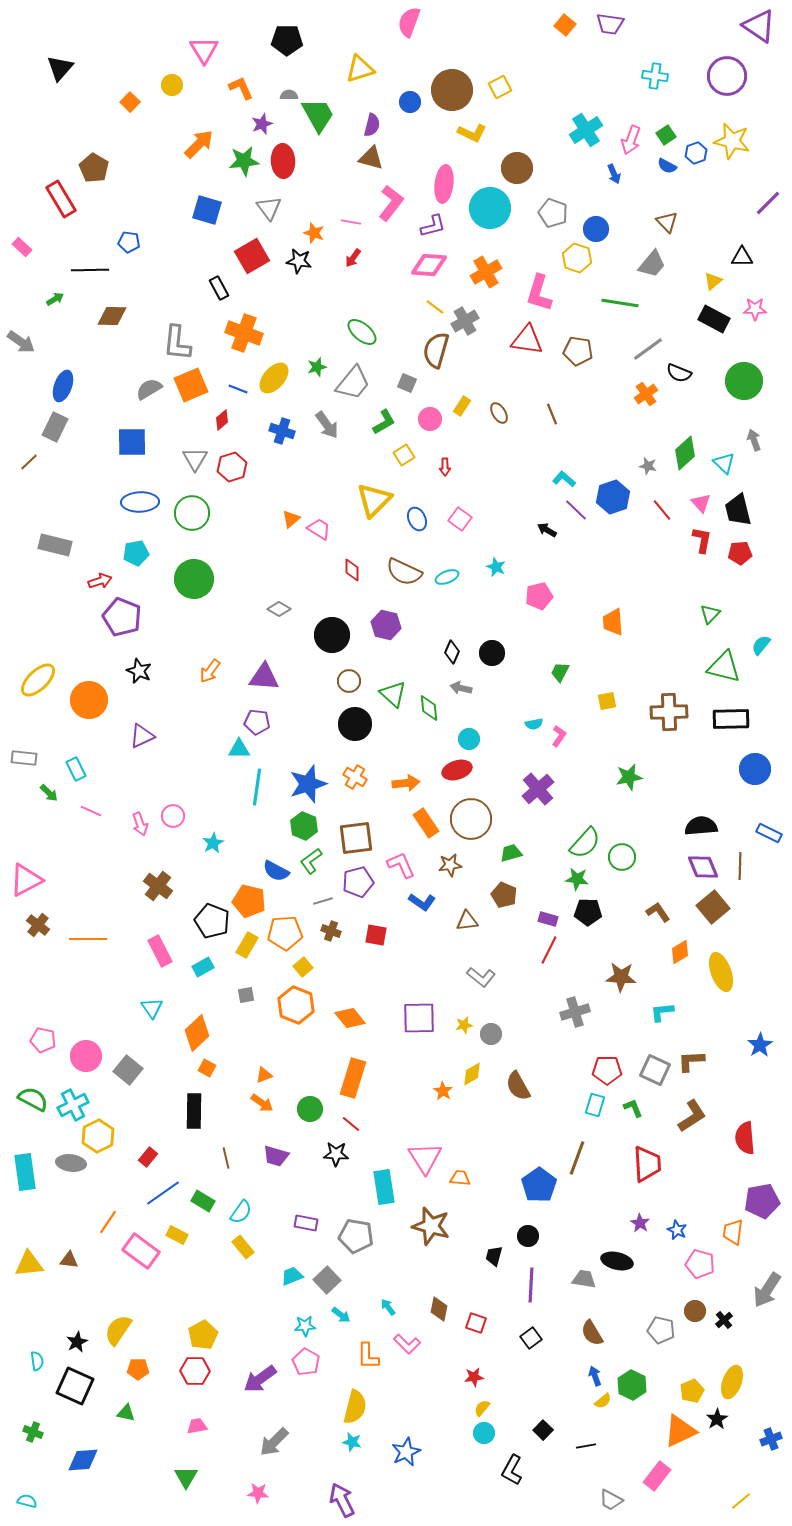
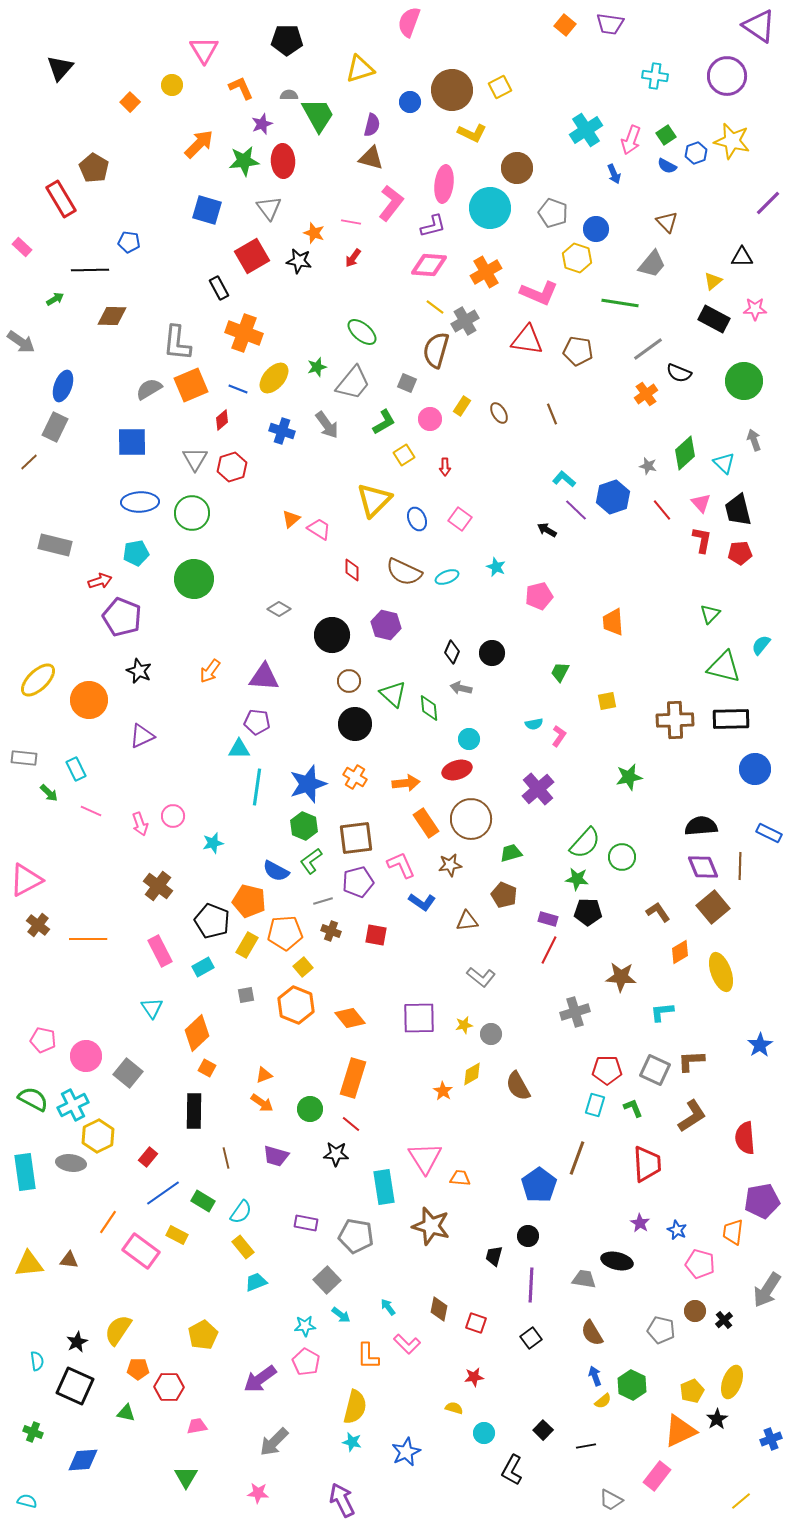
pink L-shape at (539, 293): rotated 84 degrees counterclockwise
brown cross at (669, 712): moved 6 px right, 8 px down
cyan star at (213, 843): rotated 15 degrees clockwise
gray square at (128, 1070): moved 3 px down
cyan trapezoid at (292, 1276): moved 36 px left, 6 px down
red hexagon at (195, 1371): moved 26 px left, 16 px down
yellow semicircle at (482, 1408): moved 28 px left; rotated 66 degrees clockwise
